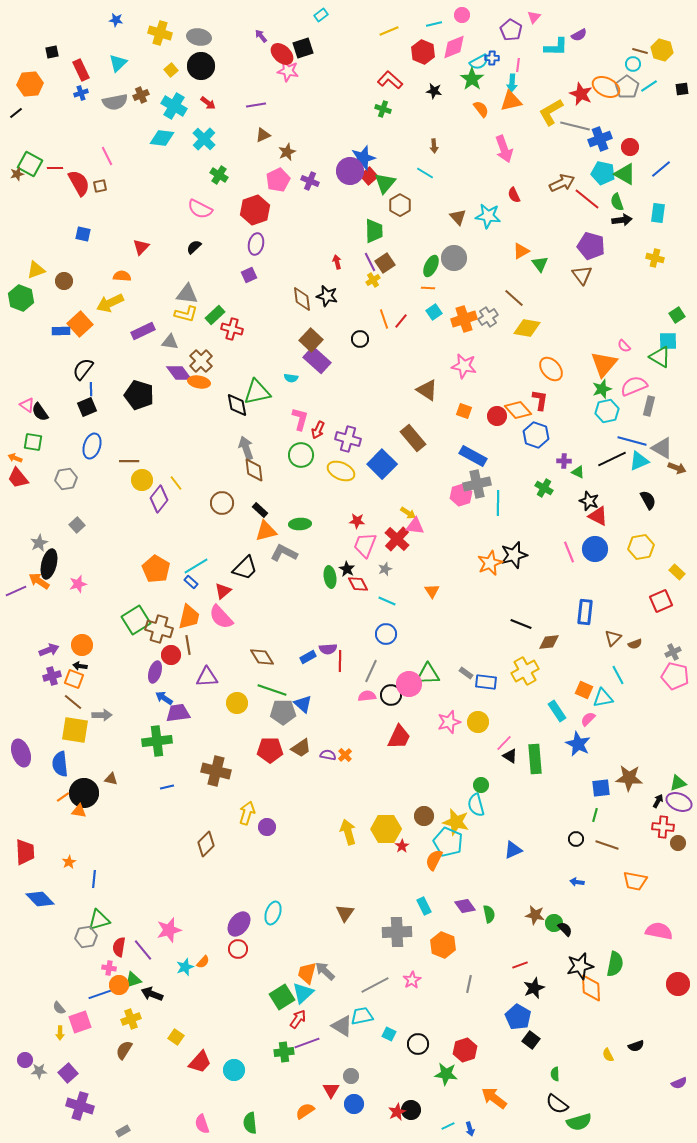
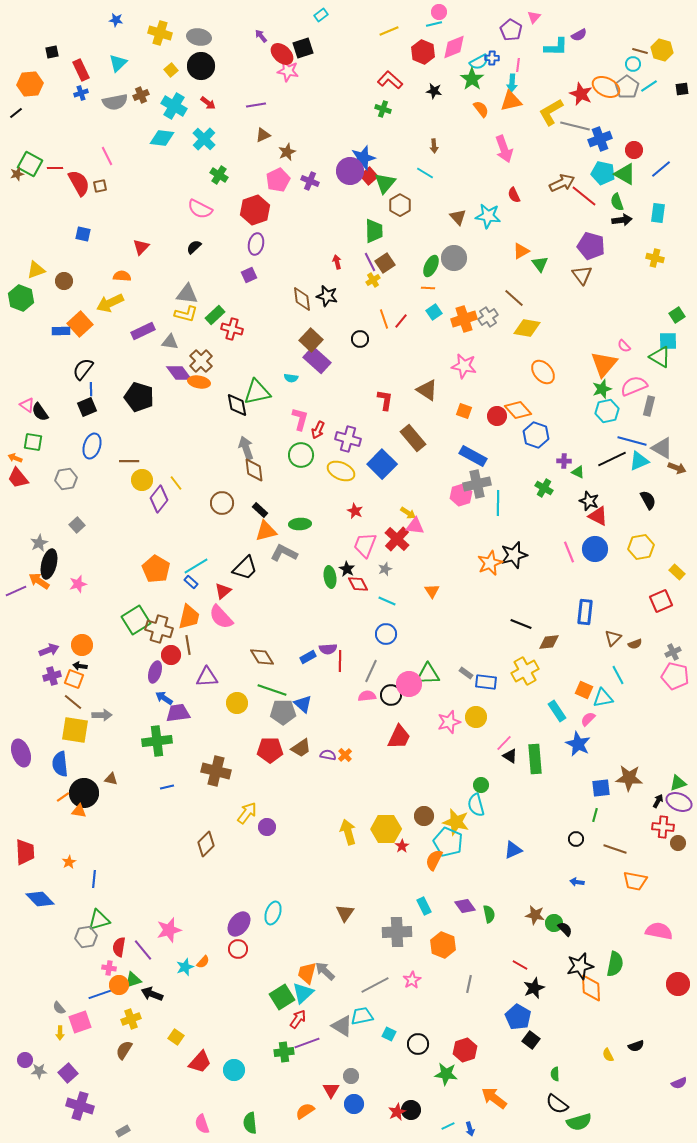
pink circle at (462, 15): moved 23 px left, 3 px up
red circle at (630, 147): moved 4 px right, 3 px down
red line at (587, 199): moved 3 px left, 3 px up
orange ellipse at (551, 369): moved 8 px left, 3 px down
black pentagon at (139, 395): moved 2 px down
red L-shape at (540, 400): moved 155 px left
red star at (357, 521): moved 2 px left, 10 px up; rotated 21 degrees clockwise
yellow circle at (478, 722): moved 2 px left, 5 px up
yellow arrow at (247, 813): rotated 20 degrees clockwise
brown line at (607, 845): moved 8 px right, 4 px down
red line at (520, 965): rotated 49 degrees clockwise
